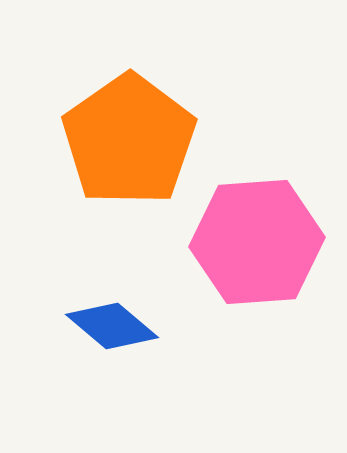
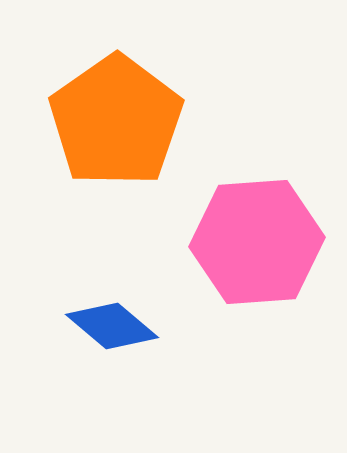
orange pentagon: moved 13 px left, 19 px up
